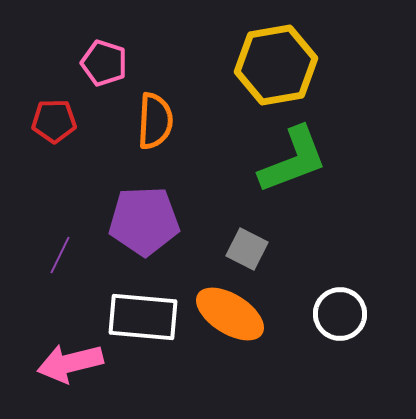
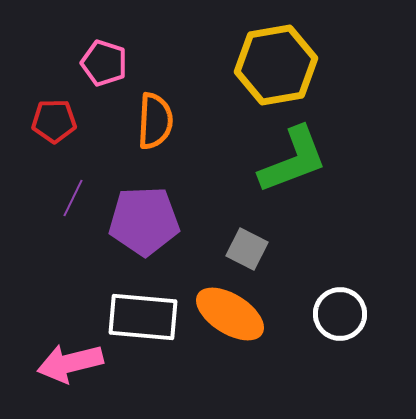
purple line: moved 13 px right, 57 px up
